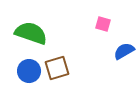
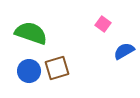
pink square: rotated 21 degrees clockwise
